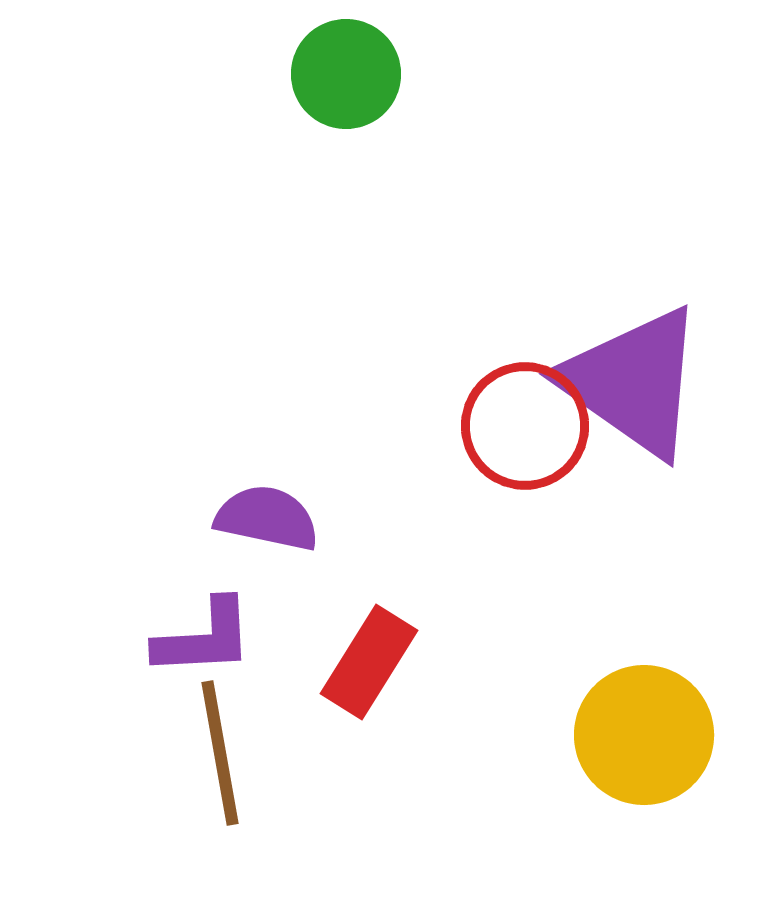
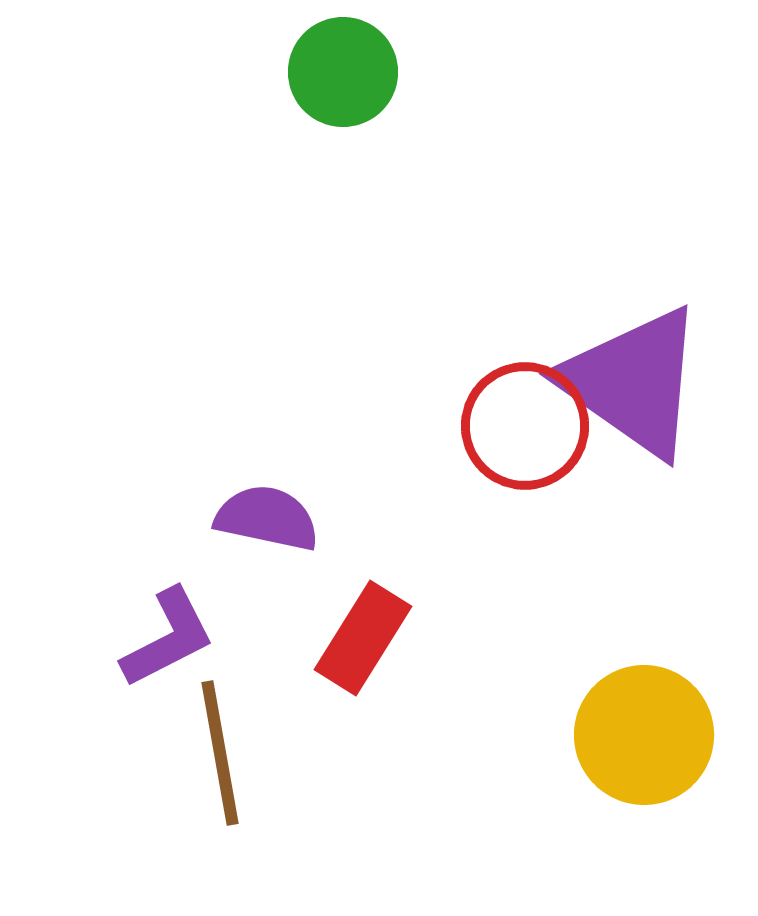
green circle: moved 3 px left, 2 px up
purple L-shape: moved 36 px left; rotated 24 degrees counterclockwise
red rectangle: moved 6 px left, 24 px up
